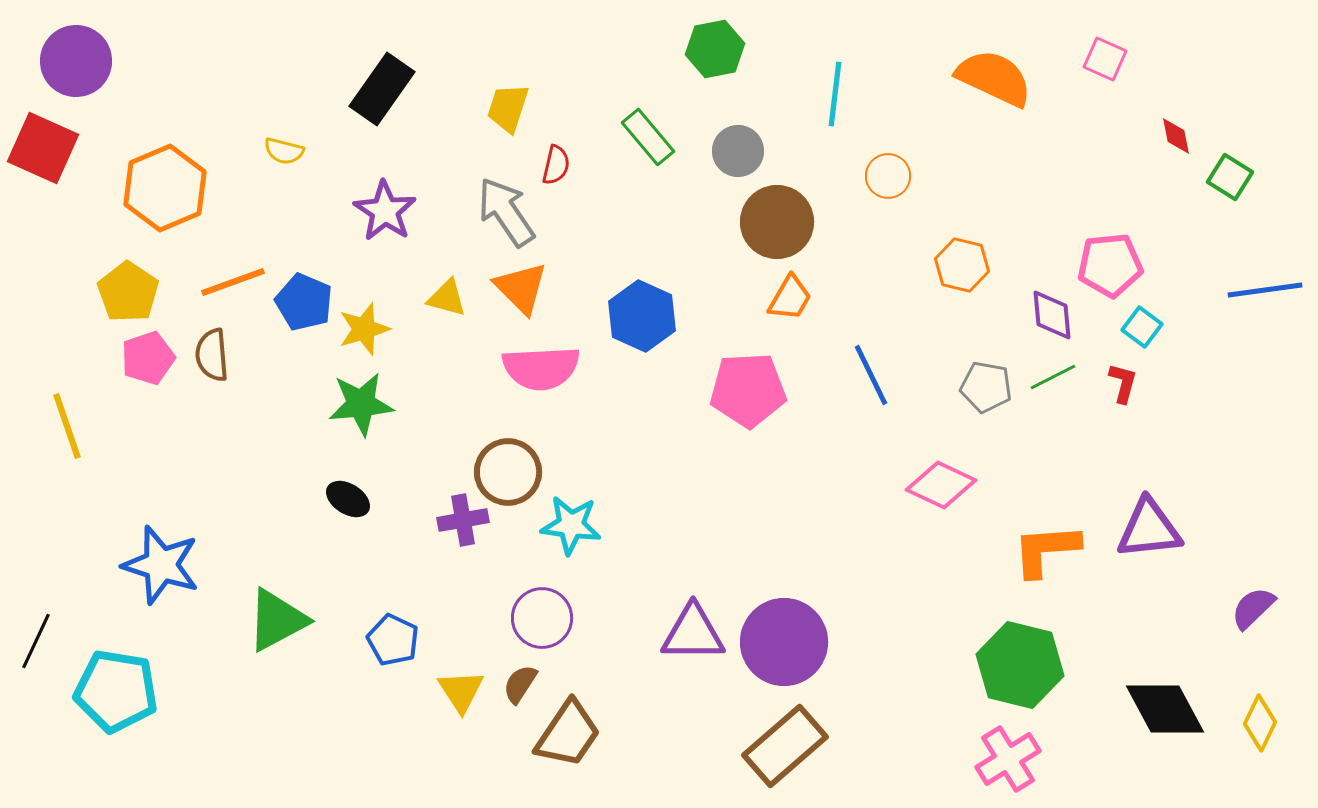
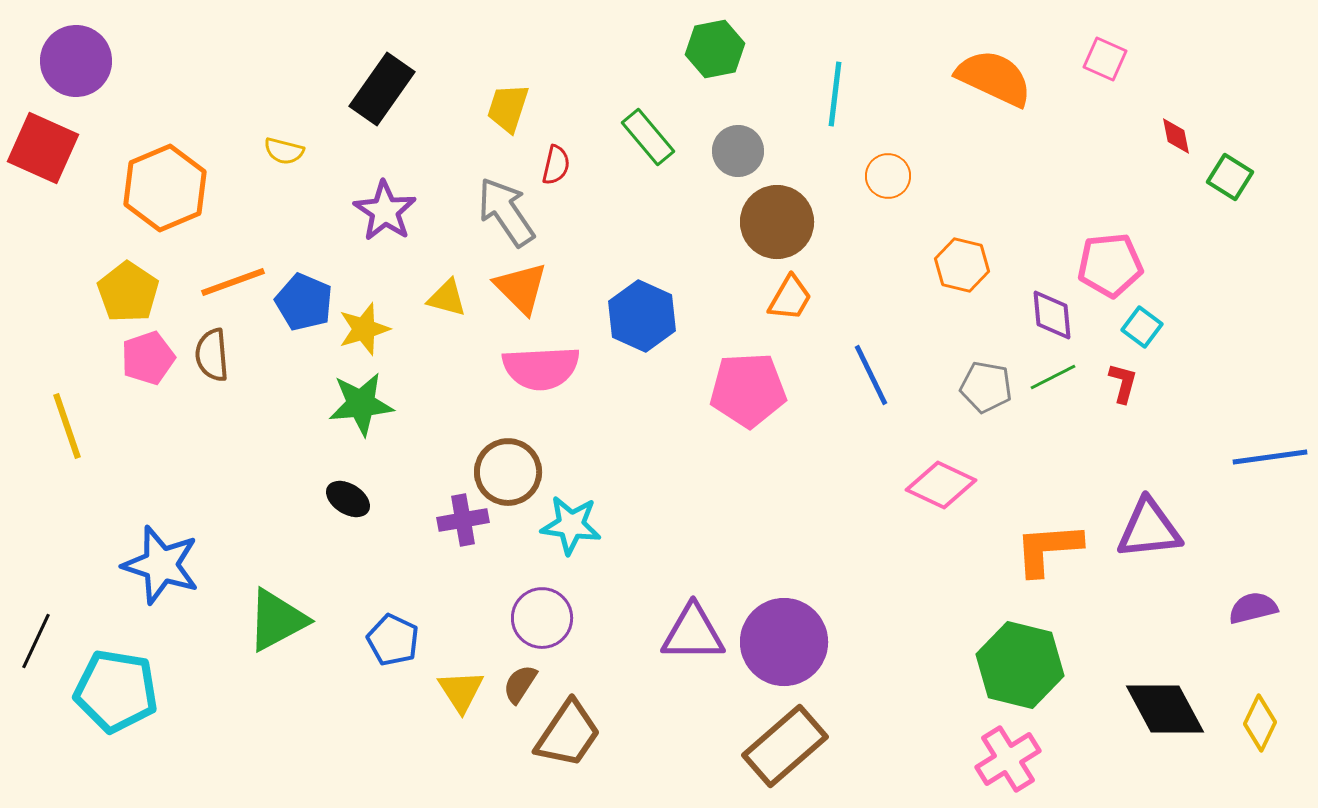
blue line at (1265, 290): moved 5 px right, 167 px down
orange L-shape at (1046, 550): moved 2 px right, 1 px up
purple semicircle at (1253, 608): rotated 30 degrees clockwise
